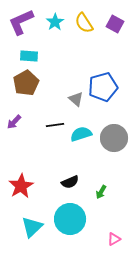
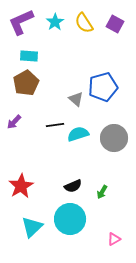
cyan semicircle: moved 3 px left
black semicircle: moved 3 px right, 4 px down
green arrow: moved 1 px right
